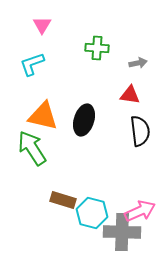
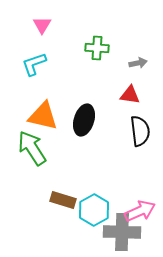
cyan L-shape: moved 2 px right
cyan hexagon: moved 2 px right, 3 px up; rotated 16 degrees clockwise
